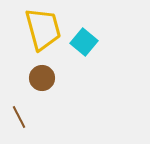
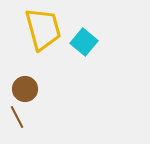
brown circle: moved 17 px left, 11 px down
brown line: moved 2 px left
